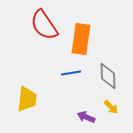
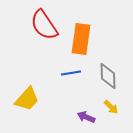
yellow trapezoid: rotated 36 degrees clockwise
